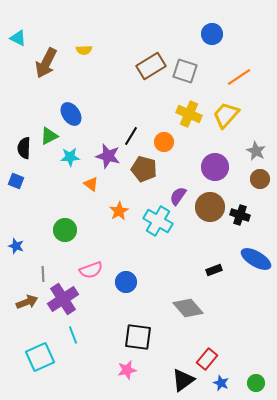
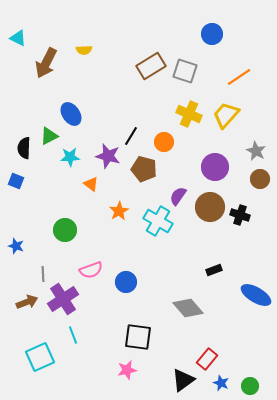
blue ellipse at (256, 259): moved 36 px down
green circle at (256, 383): moved 6 px left, 3 px down
